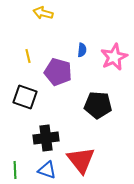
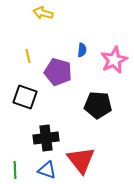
pink star: moved 3 px down
